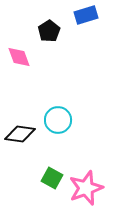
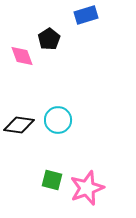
black pentagon: moved 8 px down
pink diamond: moved 3 px right, 1 px up
black diamond: moved 1 px left, 9 px up
green square: moved 2 px down; rotated 15 degrees counterclockwise
pink star: moved 1 px right
